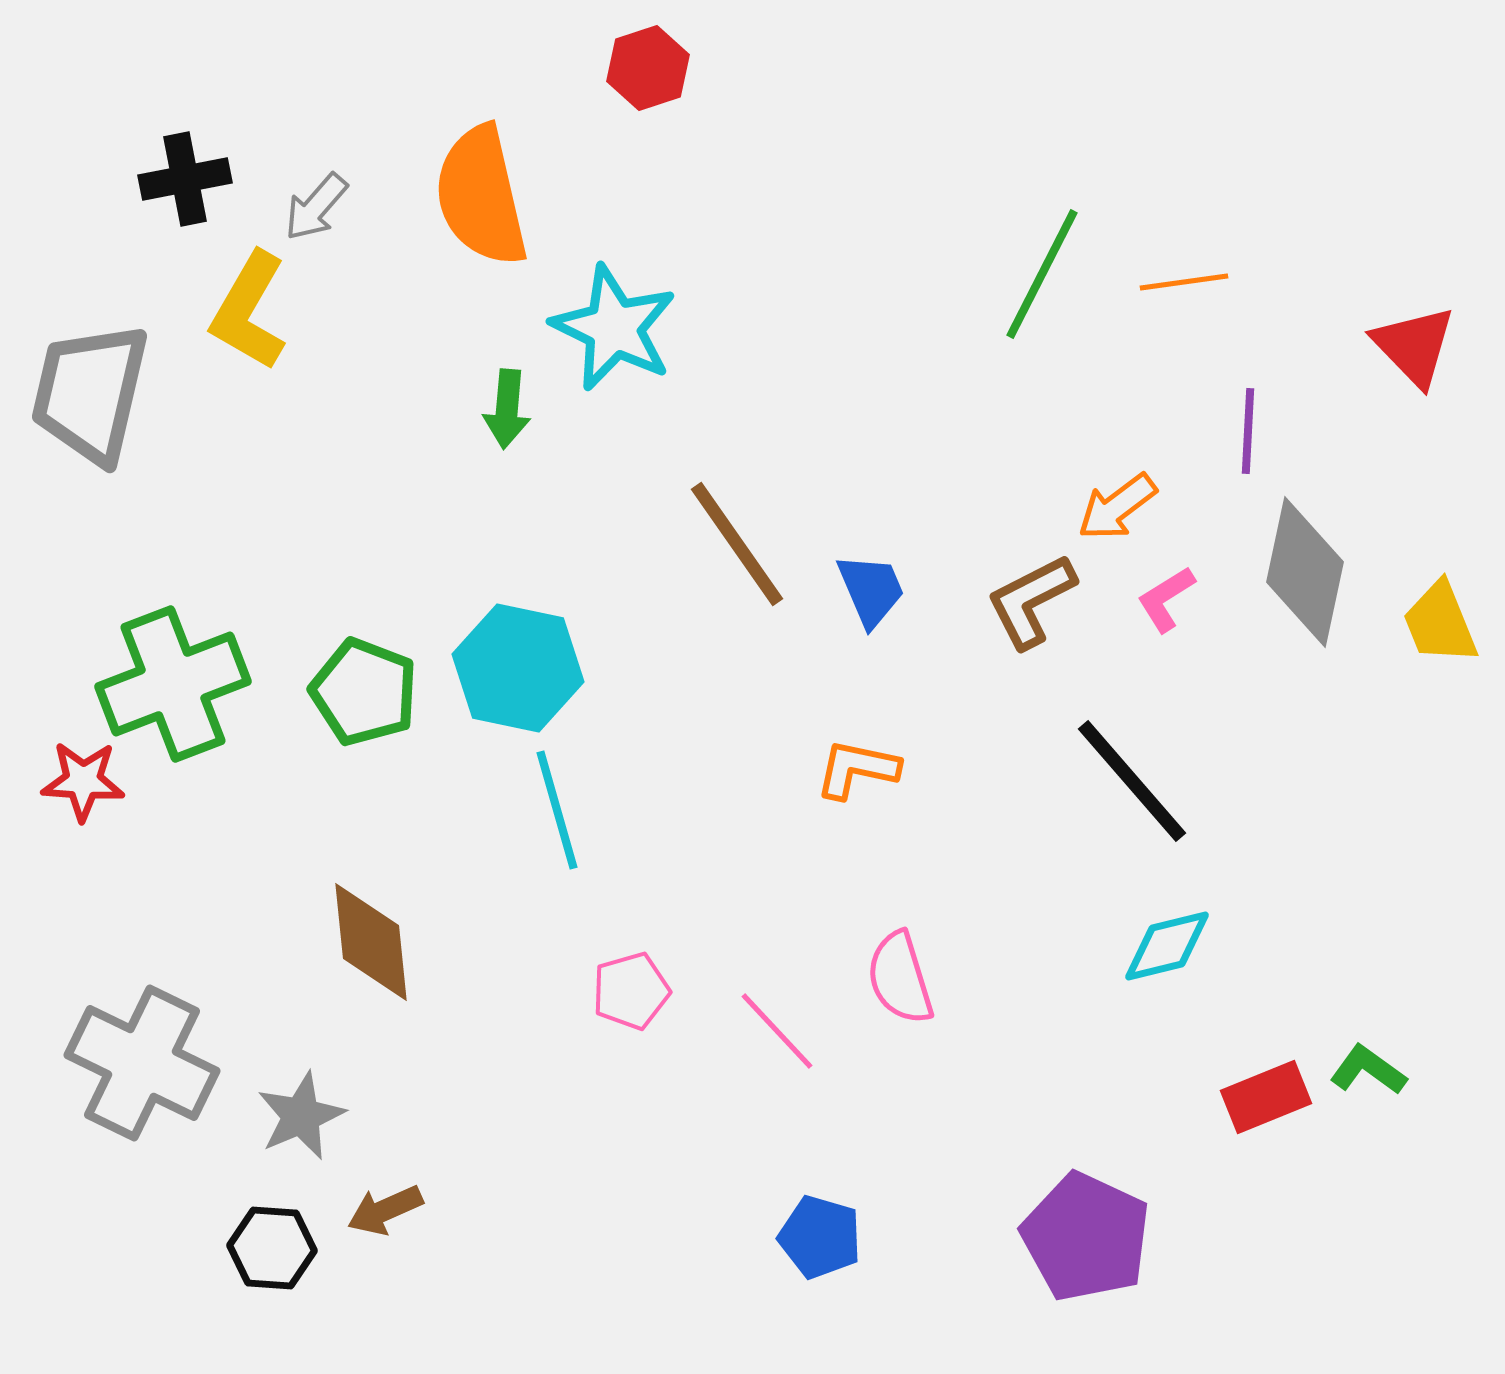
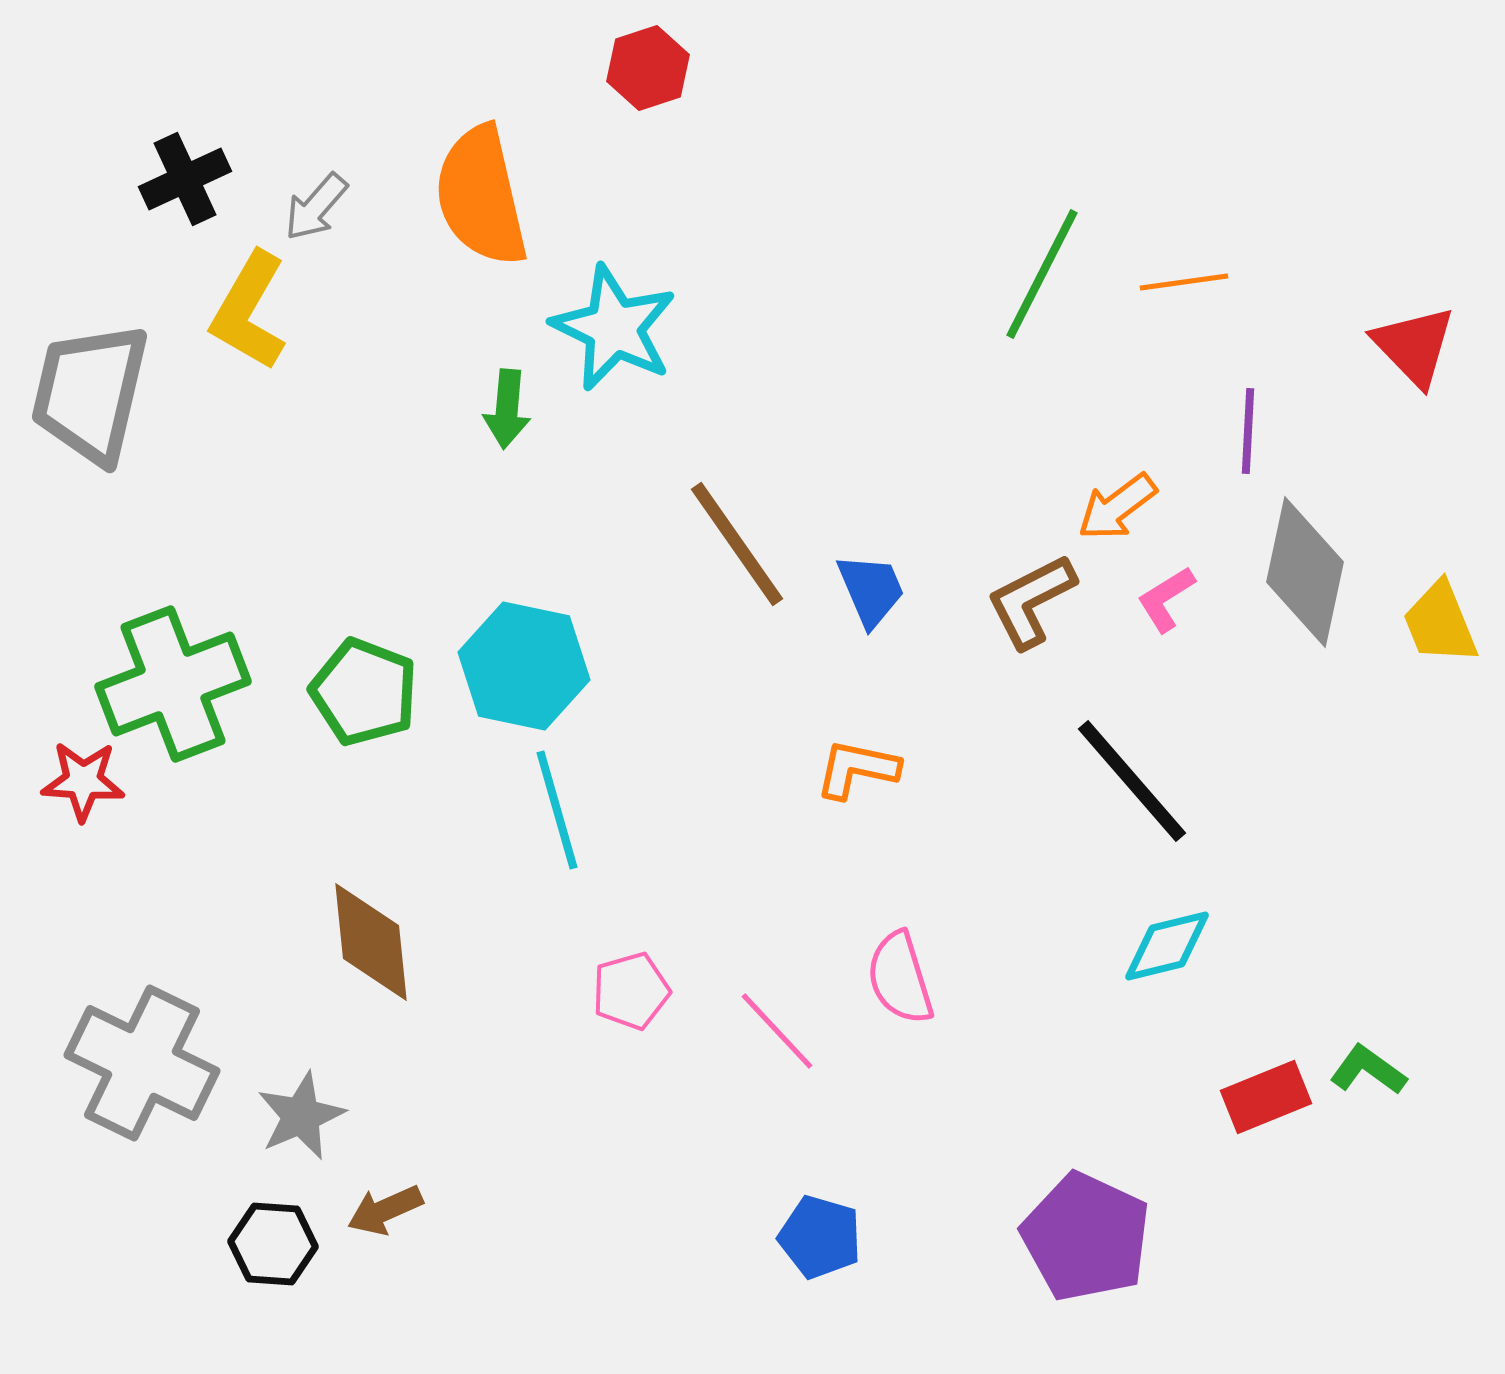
black cross: rotated 14 degrees counterclockwise
cyan hexagon: moved 6 px right, 2 px up
black hexagon: moved 1 px right, 4 px up
